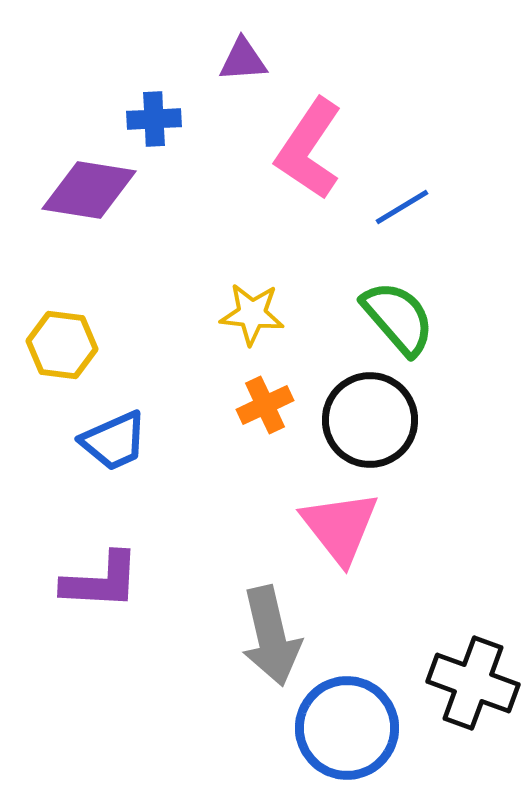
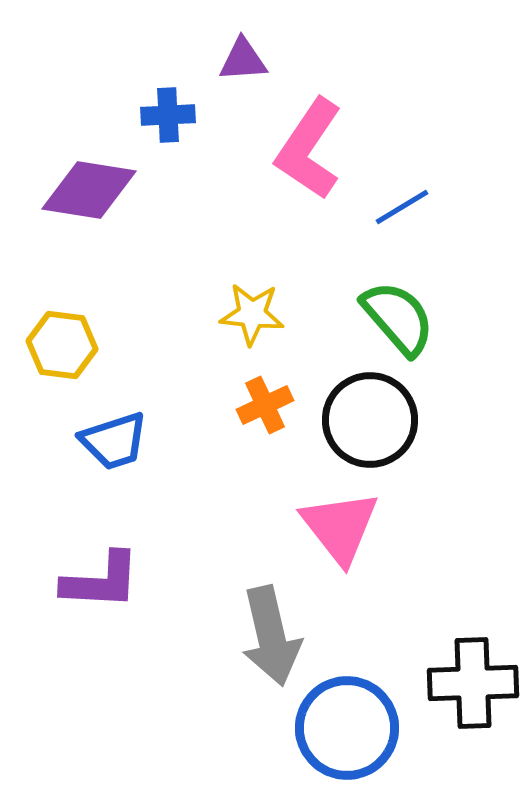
blue cross: moved 14 px right, 4 px up
blue trapezoid: rotated 6 degrees clockwise
black cross: rotated 22 degrees counterclockwise
